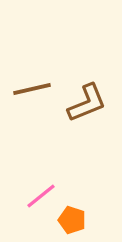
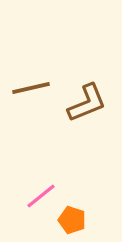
brown line: moved 1 px left, 1 px up
